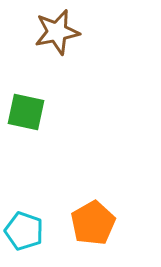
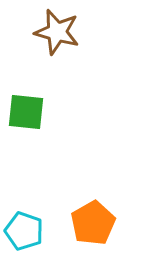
brown star: rotated 27 degrees clockwise
green square: rotated 6 degrees counterclockwise
